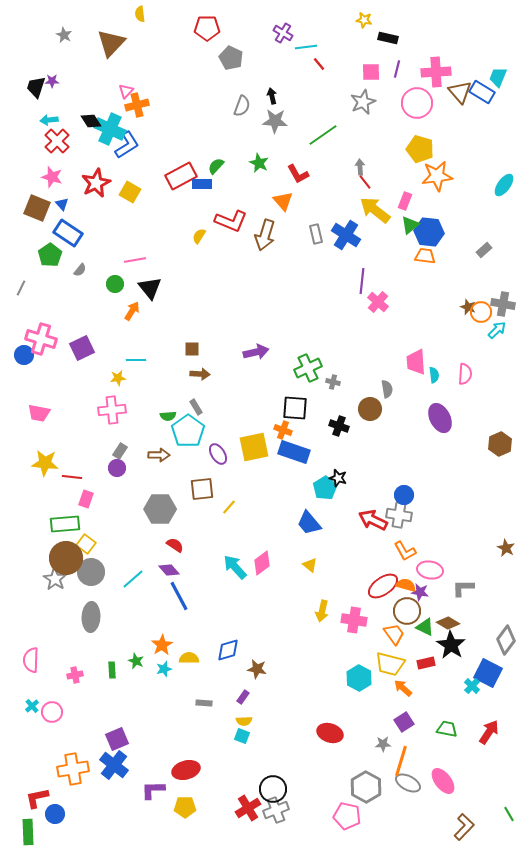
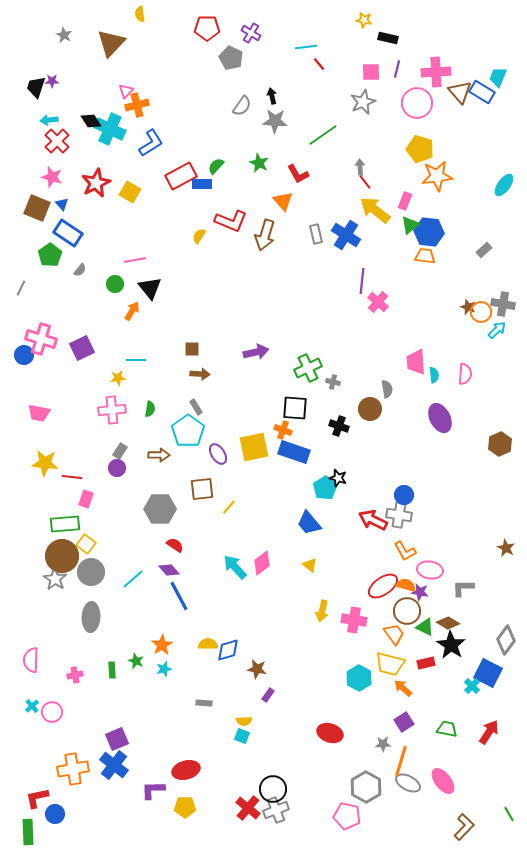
purple cross at (283, 33): moved 32 px left
gray semicircle at (242, 106): rotated 15 degrees clockwise
blue L-shape at (127, 145): moved 24 px right, 2 px up
green semicircle at (168, 416): moved 18 px left, 7 px up; rotated 77 degrees counterclockwise
brown circle at (66, 558): moved 4 px left, 2 px up
yellow semicircle at (189, 658): moved 19 px right, 14 px up
purple rectangle at (243, 697): moved 25 px right, 2 px up
red cross at (248, 808): rotated 20 degrees counterclockwise
